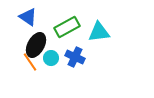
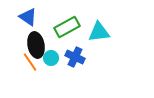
black ellipse: rotated 40 degrees counterclockwise
